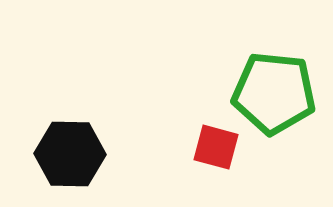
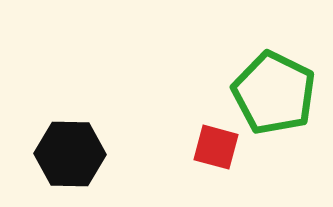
green pentagon: rotated 20 degrees clockwise
